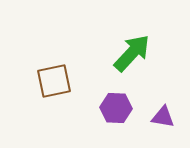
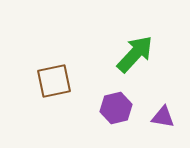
green arrow: moved 3 px right, 1 px down
purple hexagon: rotated 16 degrees counterclockwise
